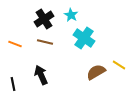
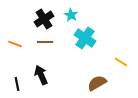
cyan cross: moved 1 px right
brown line: rotated 14 degrees counterclockwise
yellow line: moved 2 px right, 3 px up
brown semicircle: moved 1 px right, 11 px down
black line: moved 4 px right
